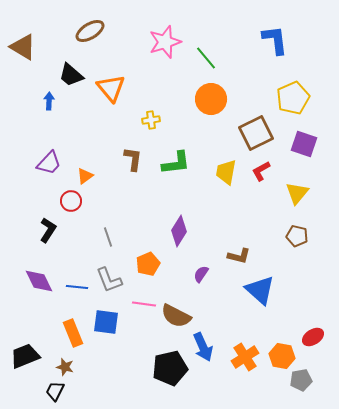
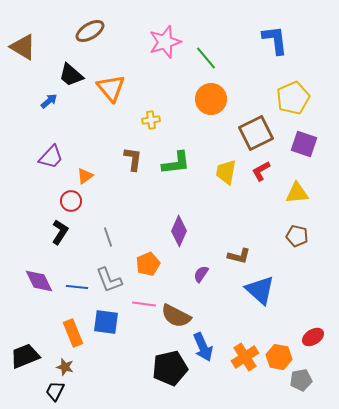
blue arrow at (49, 101): rotated 48 degrees clockwise
purple trapezoid at (49, 163): moved 2 px right, 6 px up
yellow triangle at (297, 193): rotated 45 degrees clockwise
black L-shape at (48, 230): moved 12 px right, 2 px down
purple diamond at (179, 231): rotated 8 degrees counterclockwise
orange hexagon at (282, 356): moved 3 px left, 1 px down
